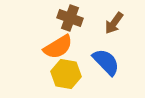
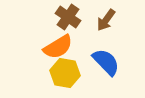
brown cross: moved 2 px left, 1 px up; rotated 15 degrees clockwise
brown arrow: moved 8 px left, 3 px up
yellow hexagon: moved 1 px left, 1 px up
